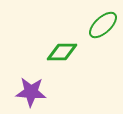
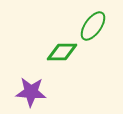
green ellipse: moved 10 px left, 1 px down; rotated 12 degrees counterclockwise
